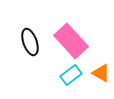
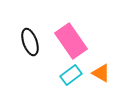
pink rectangle: rotated 8 degrees clockwise
